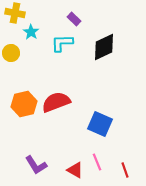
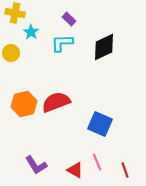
purple rectangle: moved 5 px left
